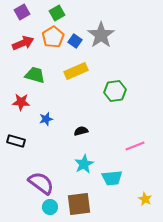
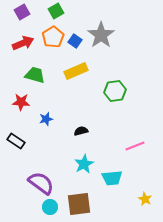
green square: moved 1 px left, 2 px up
black rectangle: rotated 18 degrees clockwise
